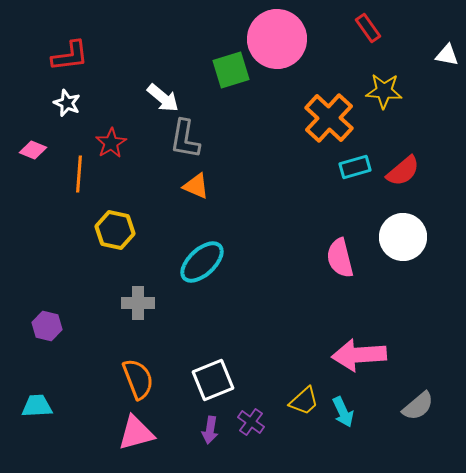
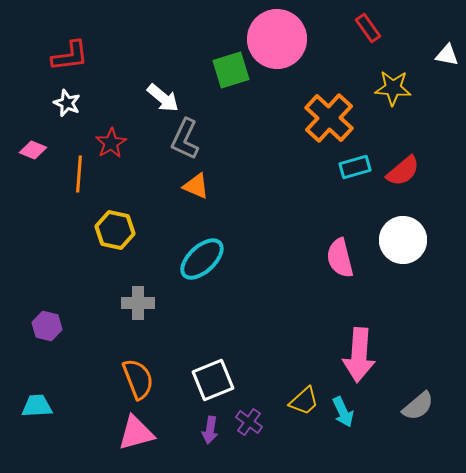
yellow star: moved 9 px right, 3 px up
gray L-shape: rotated 15 degrees clockwise
white circle: moved 3 px down
cyan ellipse: moved 3 px up
pink arrow: rotated 82 degrees counterclockwise
purple cross: moved 2 px left
